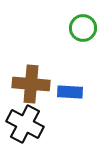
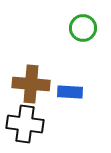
black cross: rotated 21 degrees counterclockwise
